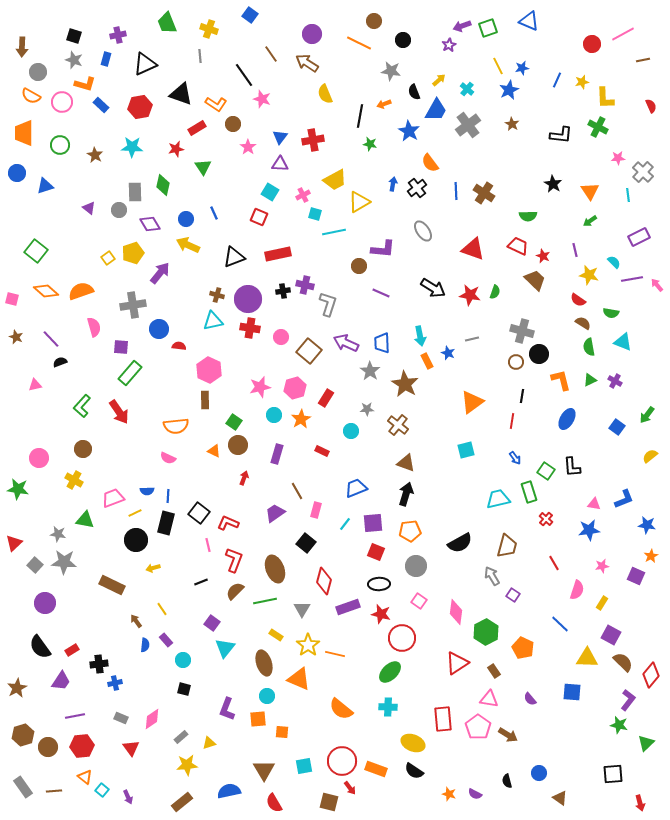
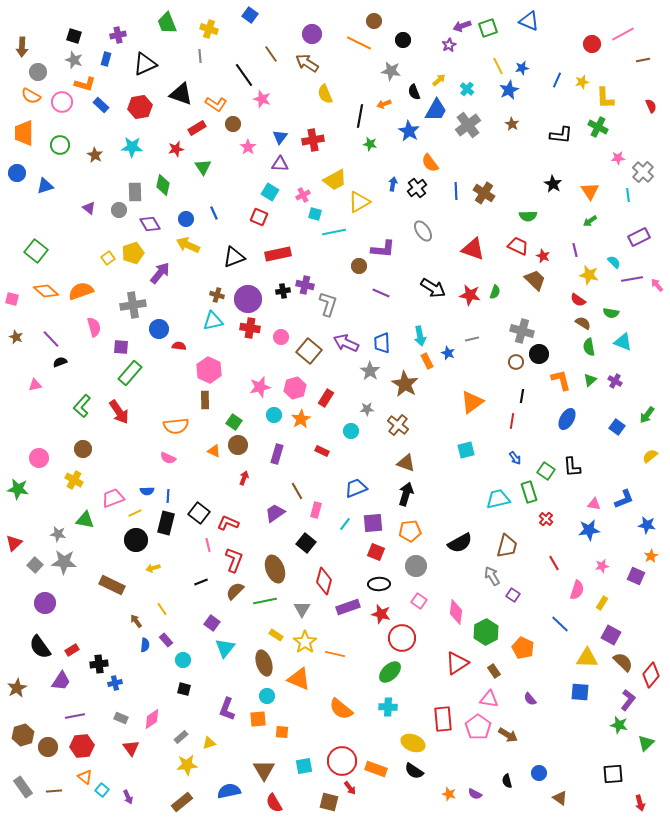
green triangle at (590, 380): rotated 16 degrees counterclockwise
yellow star at (308, 645): moved 3 px left, 3 px up
blue square at (572, 692): moved 8 px right
